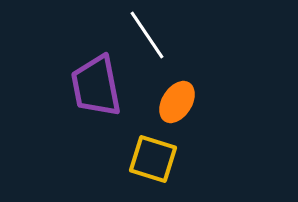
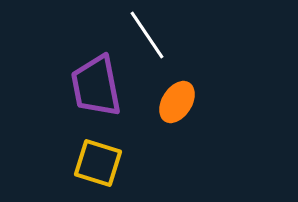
yellow square: moved 55 px left, 4 px down
